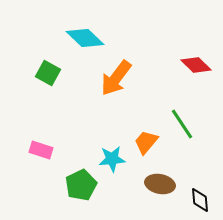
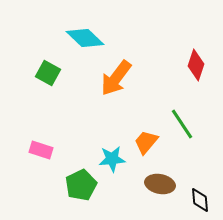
red diamond: rotated 64 degrees clockwise
